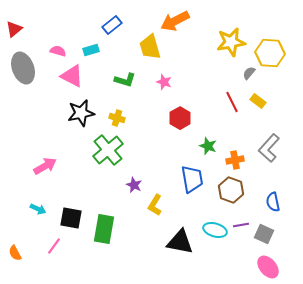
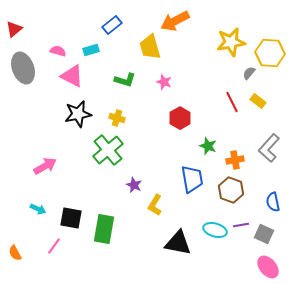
black star: moved 3 px left, 1 px down
black triangle: moved 2 px left, 1 px down
